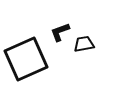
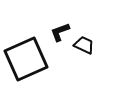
black trapezoid: moved 1 px down; rotated 35 degrees clockwise
